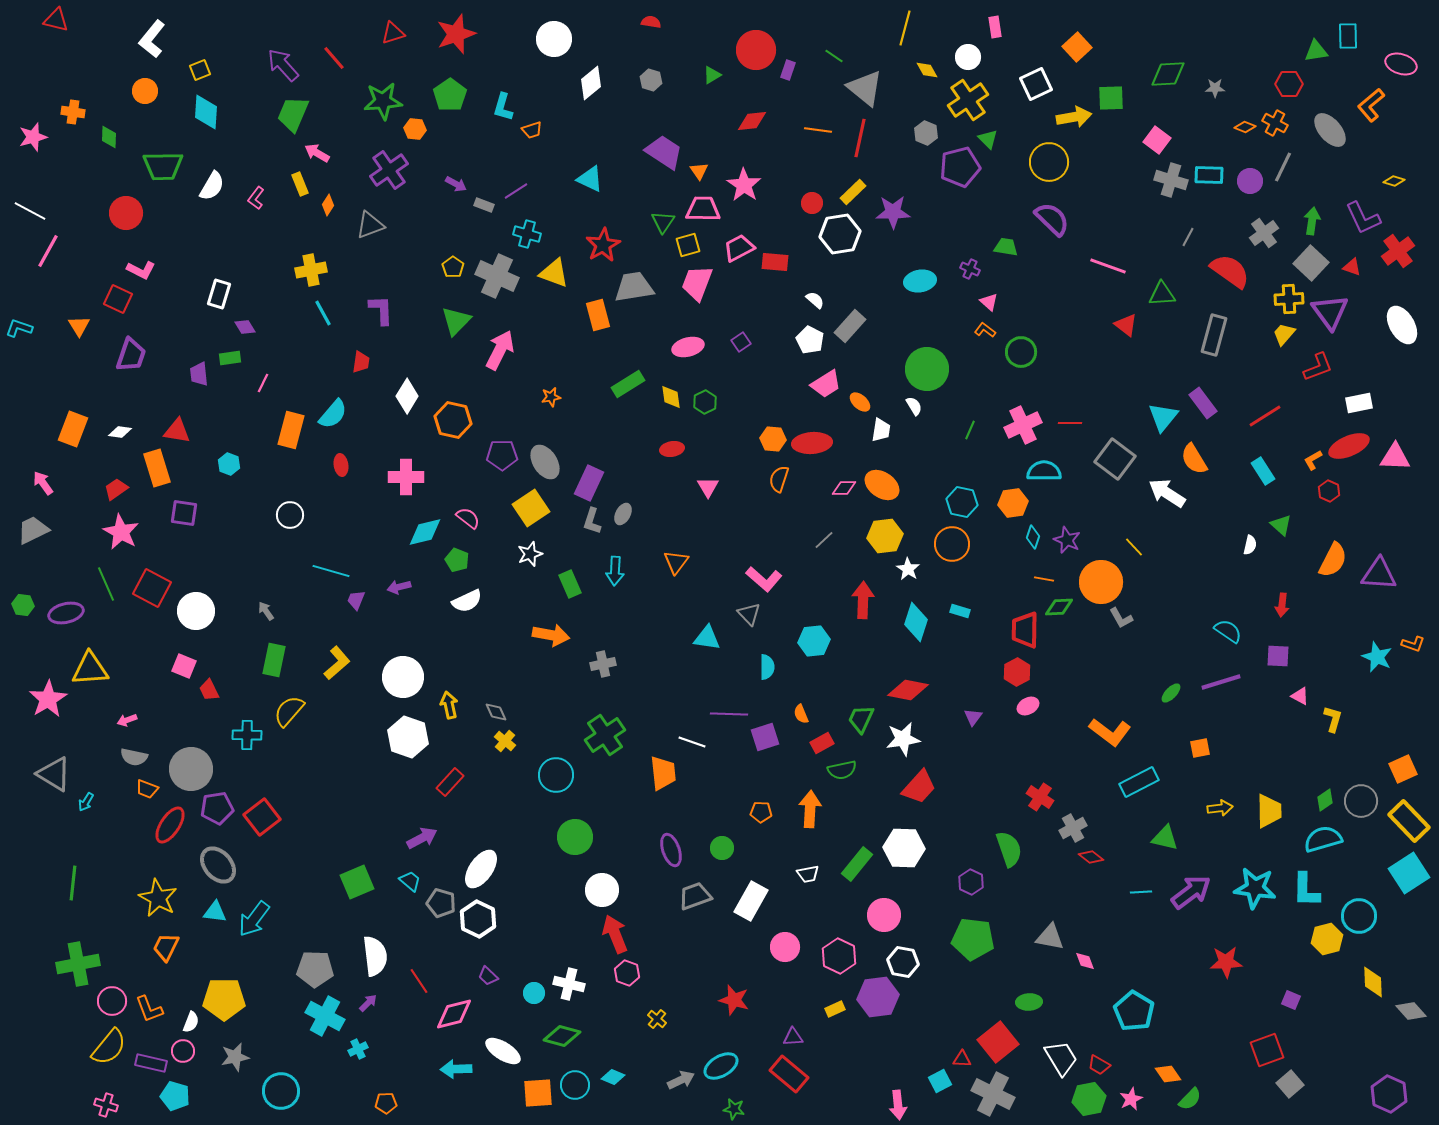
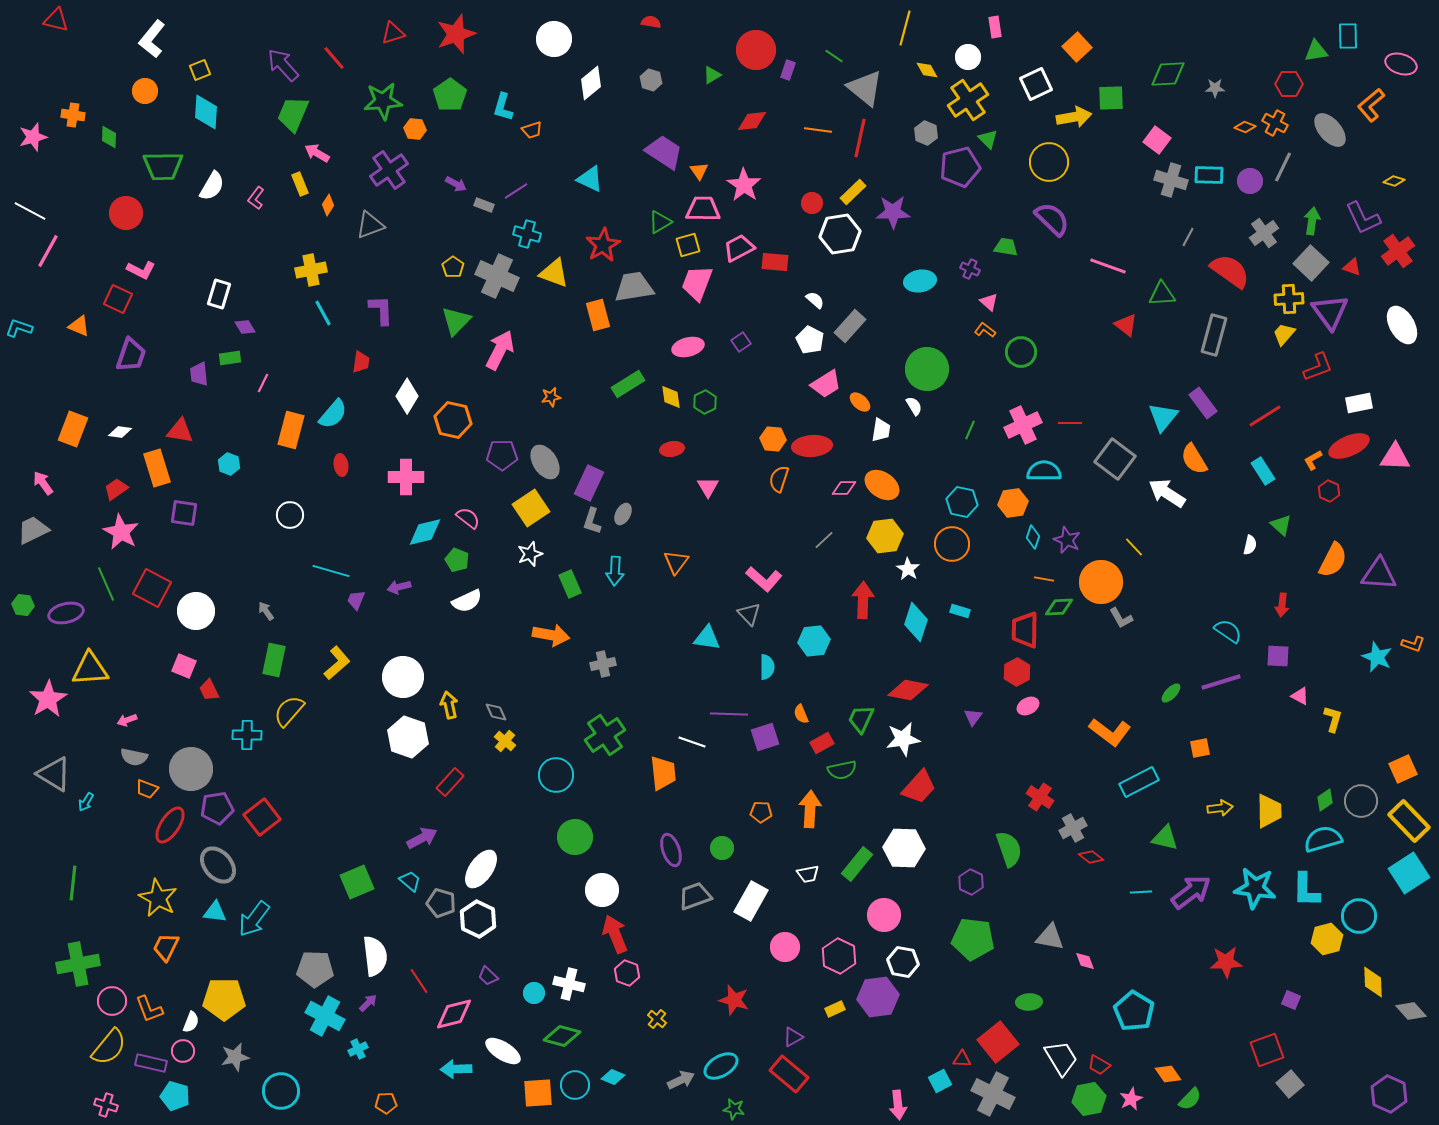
orange cross at (73, 112): moved 3 px down
green triangle at (663, 222): moved 3 px left; rotated 25 degrees clockwise
orange triangle at (79, 326): rotated 35 degrees counterclockwise
red triangle at (177, 431): moved 3 px right
red ellipse at (812, 443): moved 3 px down
purple triangle at (793, 1037): rotated 25 degrees counterclockwise
